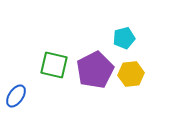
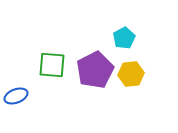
cyan pentagon: rotated 15 degrees counterclockwise
green square: moved 2 px left; rotated 8 degrees counterclockwise
blue ellipse: rotated 35 degrees clockwise
